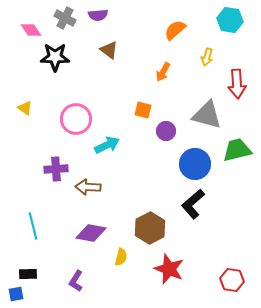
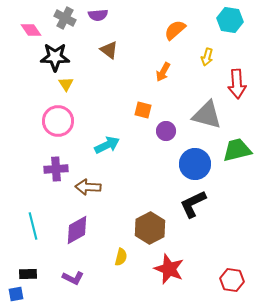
yellow triangle: moved 41 px right, 24 px up; rotated 21 degrees clockwise
pink circle: moved 18 px left, 2 px down
black L-shape: rotated 16 degrees clockwise
purple diamond: moved 14 px left, 3 px up; rotated 40 degrees counterclockwise
purple L-shape: moved 3 px left, 3 px up; rotated 95 degrees counterclockwise
